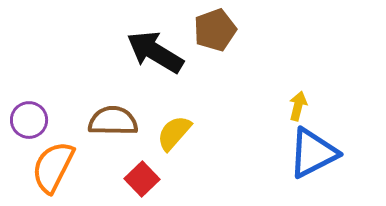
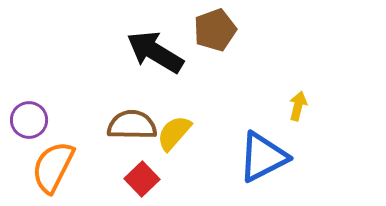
brown semicircle: moved 19 px right, 4 px down
blue triangle: moved 50 px left, 4 px down
